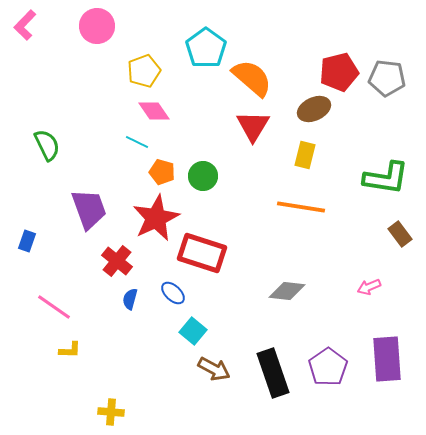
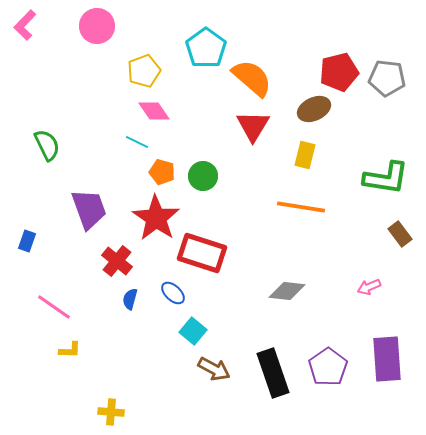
red star: rotated 12 degrees counterclockwise
